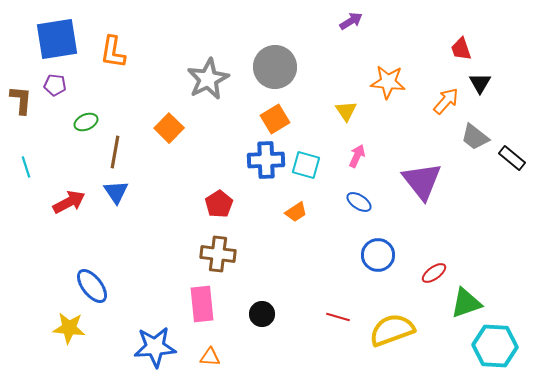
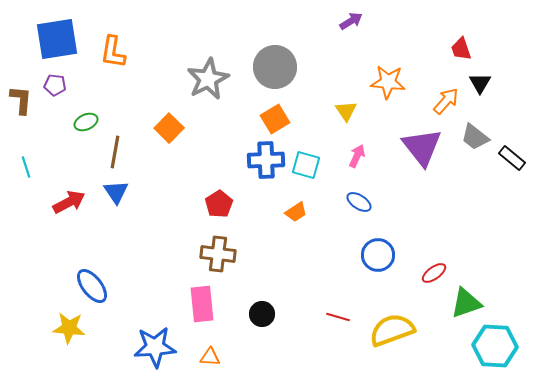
purple triangle at (422, 181): moved 34 px up
